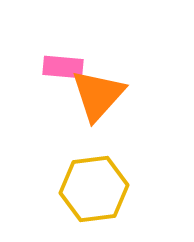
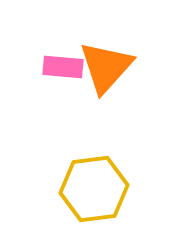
orange triangle: moved 8 px right, 28 px up
